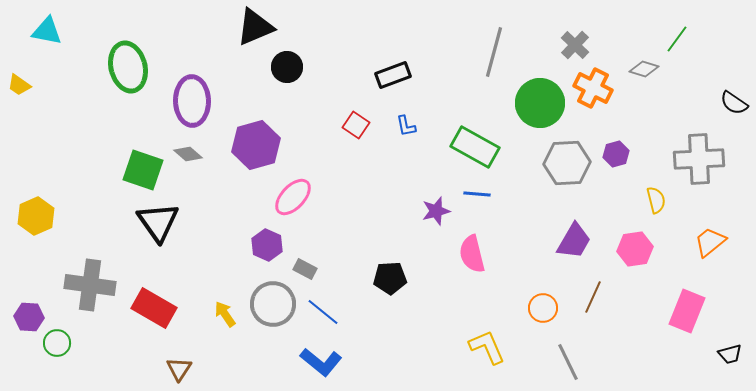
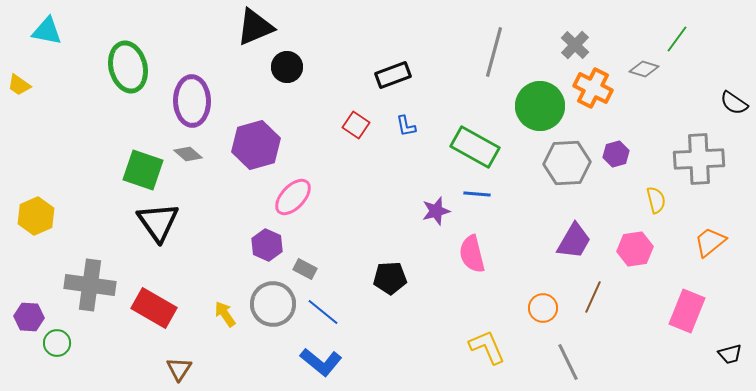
green circle at (540, 103): moved 3 px down
